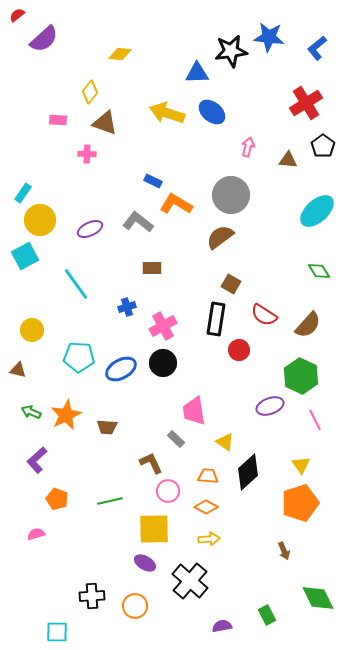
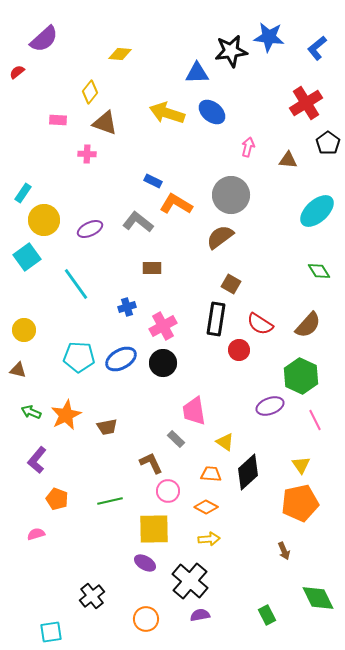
red semicircle at (17, 15): moved 57 px down
black pentagon at (323, 146): moved 5 px right, 3 px up
yellow circle at (40, 220): moved 4 px right
cyan square at (25, 256): moved 2 px right, 1 px down; rotated 8 degrees counterclockwise
red semicircle at (264, 315): moved 4 px left, 9 px down
yellow circle at (32, 330): moved 8 px left
blue ellipse at (121, 369): moved 10 px up
brown trapezoid at (107, 427): rotated 15 degrees counterclockwise
purple L-shape at (37, 460): rotated 8 degrees counterclockwise
orange trapezoid at (208, 476): moved 3 px right, 2 px up
orange pentagon at (300, 503): rotated 6 degrees clockwise
black cross at (92, 596): rotated 35 degrees counterclockwise
orange circle at (135, 606): moved 11 px right, 13 px down
purple semicircle at (222, 626): moved 22 px left, 11 px up
cyan square at (57, 632): moved 6 px left; rotated 10 degrees counterclockwise
